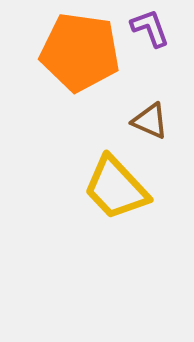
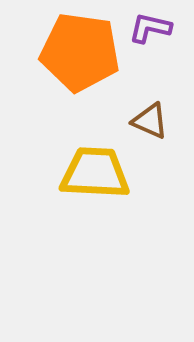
purple L-shape: rotated 57 degrees counterclockwise
yellow trapezoid: moved 21 px left, 15 px up; rotated 136 degrees clockwise
